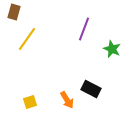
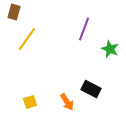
green star: moved 2 px left
orange arrow: moved 2 px down
